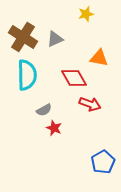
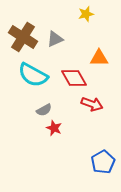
orange triangle: rotated 12 degrees counterclockwise
cyan semicircle: moved 6 px right; rotated 120 degrees clockwise
red arrow: moved 2 px right
